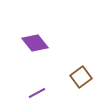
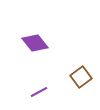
purple line: moved 2 px right, 1 px up
